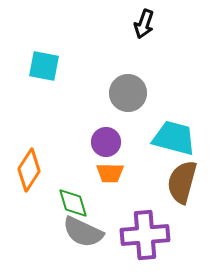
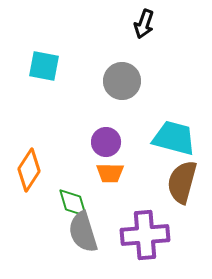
gray circle: moved 6 px left, 12 px up
gray semicircle: rotated 48 degrees clockwise
